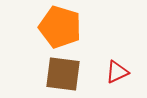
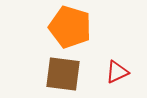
orange pentagon: moved 10 px right
